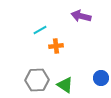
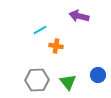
purple arrow: moved 2 px left
orange cross: rotated 16 degrees clockwise
blue circle: moved 3 px left, 3 px up
green triangle: moved 3 px right, 3 px up; rotated 18 degrees clockwise
